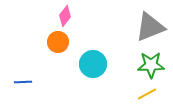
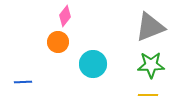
yellow line: moved 1 px right, 1 px down; rotated 30 degrees clockwise
